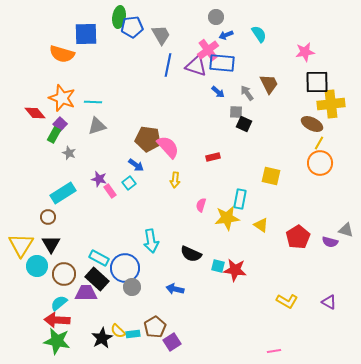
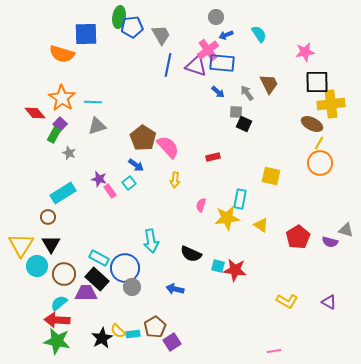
orange star at (62, 98): rotated 12 degrees clockwise
brown pentagon at (148, 139): moved 5 px left, 1 px up; rotated 25 degrees clockwise
